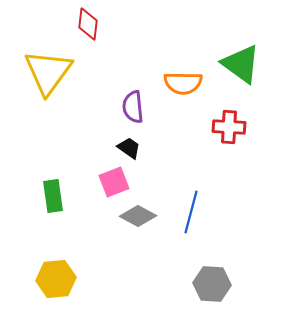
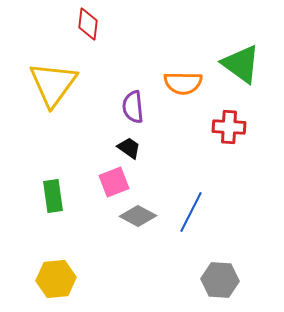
yellow triangle: moved 5 px right, 12 px down
blue line: rotated 12 degrees clockwise
gray hexagon: moved 8 px right, 4 px up
